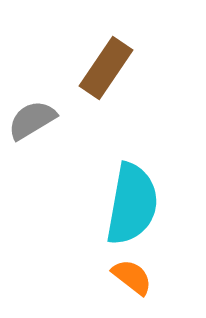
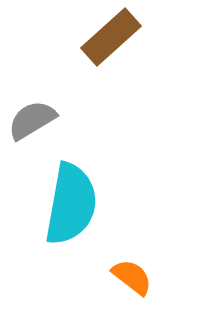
brown rectangle: moved 5 px right, 31 px up; rotated 14 degrees clockwise
cyan semicircle: moved 61 px left
